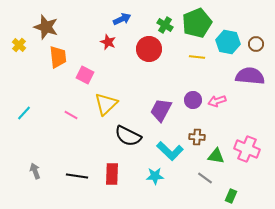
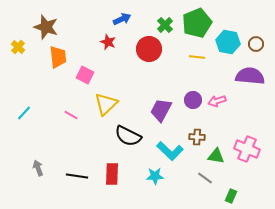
green cross: rotated 14 degrees clockwise
yellow cross: moved 1 px left, 2 px down
gray arrow: moved 3 px right, 3 px up
